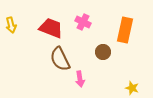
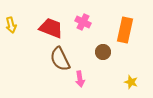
yellow star: moved 1 px left, 6 px up
